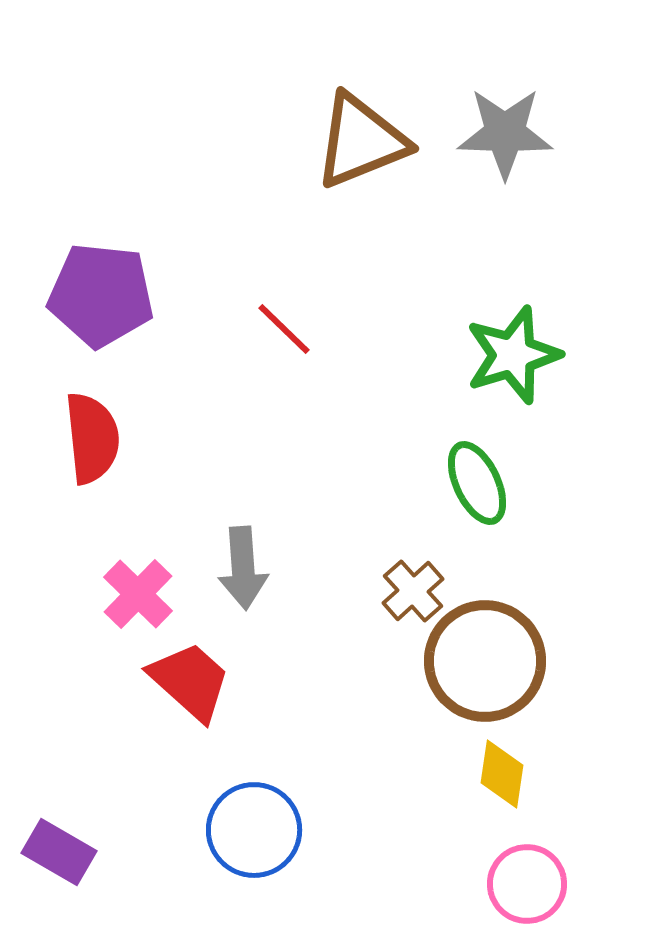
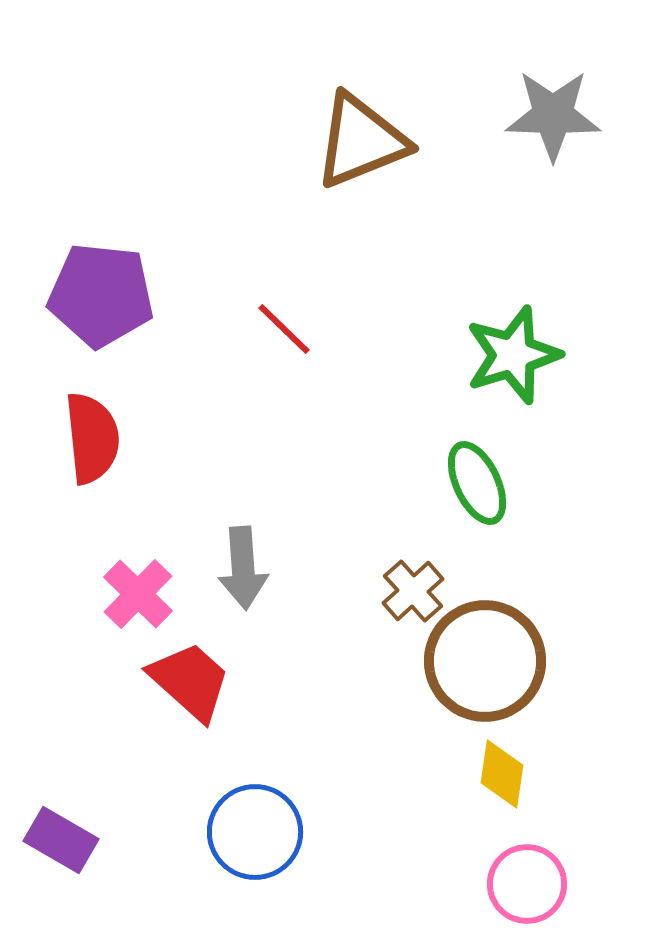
gray star: moved 48 px right, 18 px up
blue circle: moved 1 px right, 2 px down
purple rectangle: moved 2 px right, 12 px up
